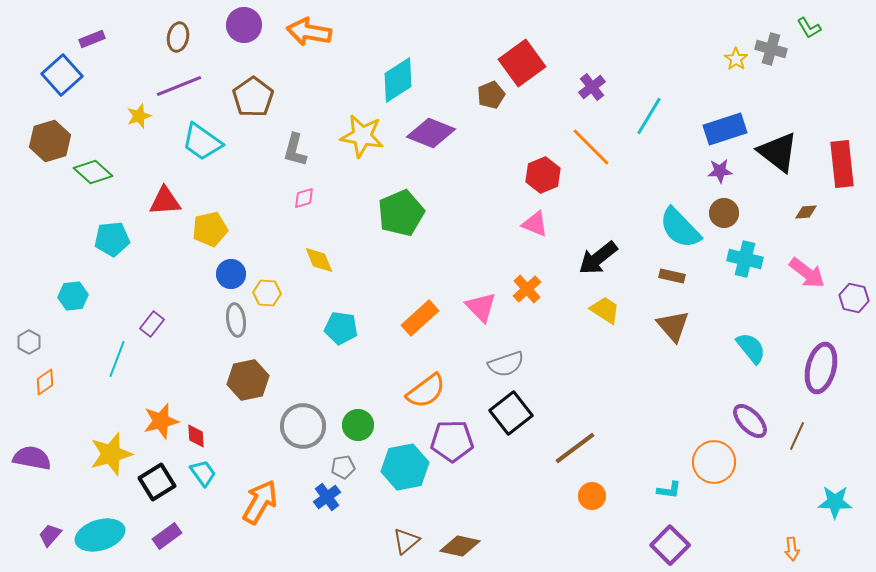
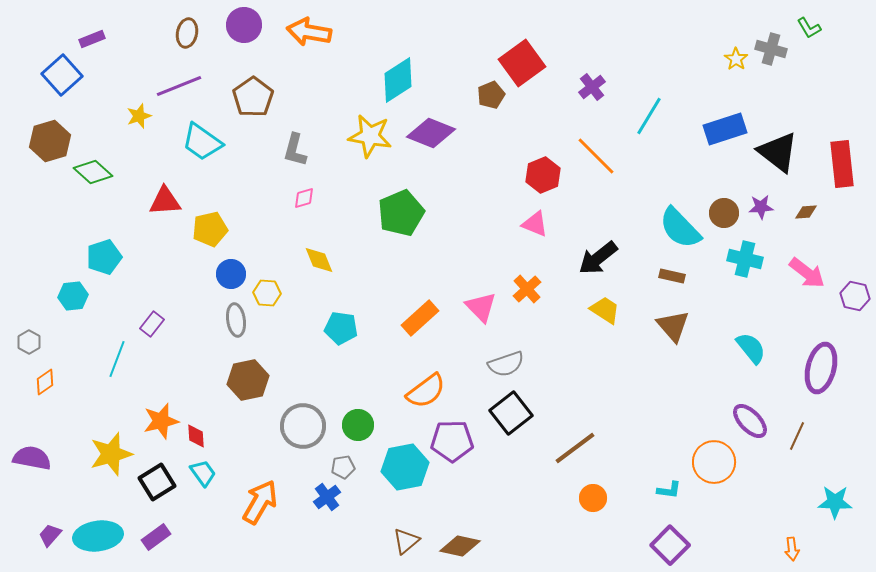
brown ellipse at (178, 37): moved 9 px right, 4 px up
yellow star at (362, 136): moved 8 px right
orange line at (591, 147): moved 5 px right, 9 px down
purple star at (720, 171): moved 41 px right, 36 px down
cyan pentagon at (112, 239): moved 8 px left, 18 px down; rotated 12 degrees counterclockwise
purple hexagon at (854, 298): moved 1 px right, 2 px up
orange circle at (592, 496): moved 1 px right, 2 px down
cyan ellipse at (100, 535): moved 2 px left, 1 px down; rotated 9 degrees clockwise
purple rectangle at (167, 536): moved 11 px left, 1 px down
